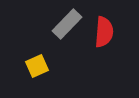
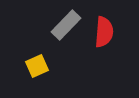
gray rectangle: moved 1 px left, 1 px down
